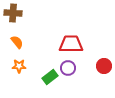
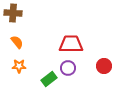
green rectangle: moved 1 px left, 2 px down
